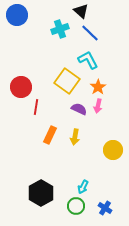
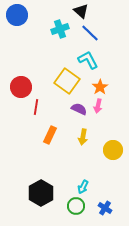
orange star: moved 2 px right
yellow arrow: moved 8 px right
